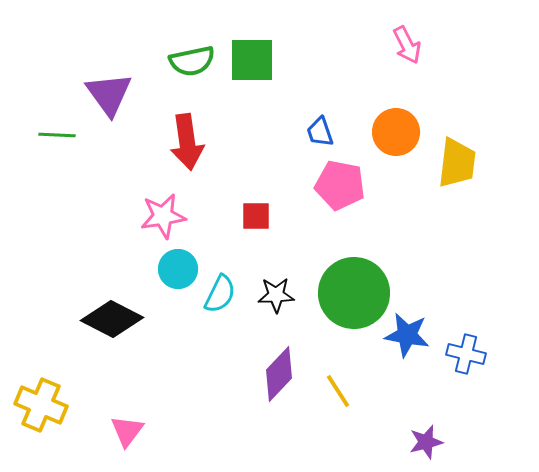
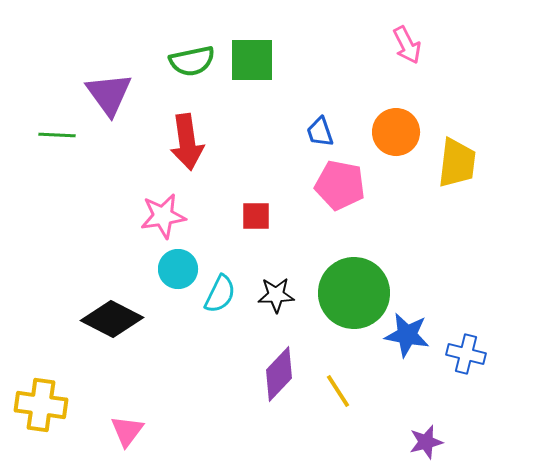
yellow cross: rotated 15 degrees counterclockwise
